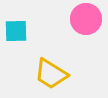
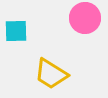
pink circle: moved 1 px left, 1 px up
